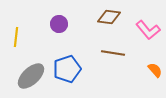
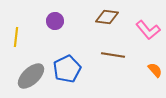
brown diamond: moved 2 px left
purple circle: moved 4 px left, 3 px up
brown line: moved 2 px down
blue pentagon: rotated 8 degrees counterclockwise
